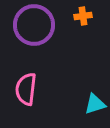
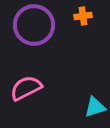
pink semicircle: moved 1 px up; rotated 56 degrees clockwise
cyan triangle: moved 3 px down
